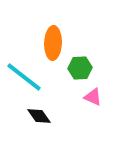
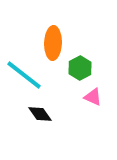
green hexagon: rotated 25 degrees counterclockwise
cyan line: moved 2 px up
black diamond: moved 1 px right, 2 px up
